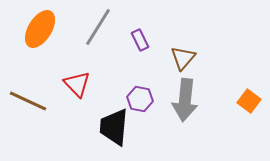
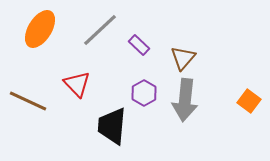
gray line: moved 2 px right, 3 px down; rotated 15 degrees clockwise
purple rectangle: moved 1 px left, 5 px down; rotated 20 degrees counterclockwise
purple hexagon: moved 4 px right, 6 px up; rotated 20 degrees clockwise
black trapezoid: moved 2 px left, 1 px up
